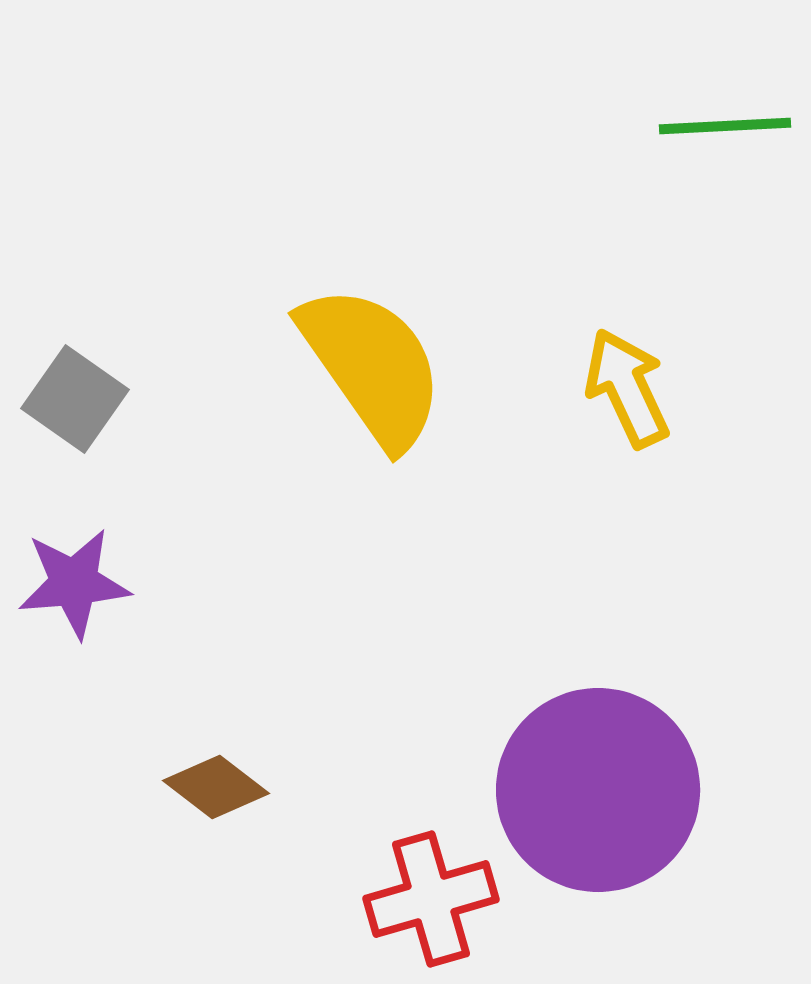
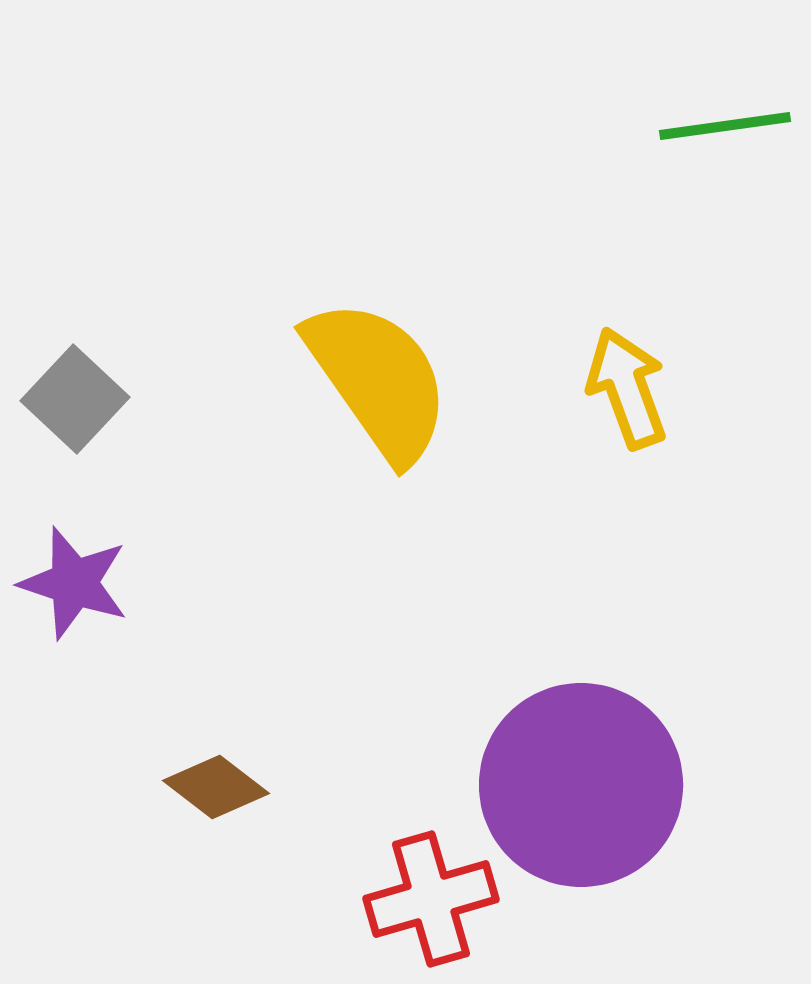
green line: rotated 5 degrees counterclockwise
yellow semicircle: moved 6 px right, 14 px down
yellow arrow: rotated 5 degrees clockwise
gray square: rotated 8 degrees clockwise
purple star: rotated 23 degrees clockwise
purple circle: moved 17 px left, 5 px up
